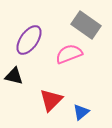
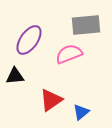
gray rectangle: rotated 40 degrees counterclockwise
black triangle: moved 1 px right; rotated 18 degrees counterclockwise
red triangle: rotated 10 degrees clockwise
